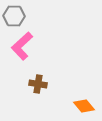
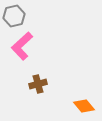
gray hexagon: rotated 15 degrees counterclockwise
brown cross: rotated 24 degrees counterclockwise
